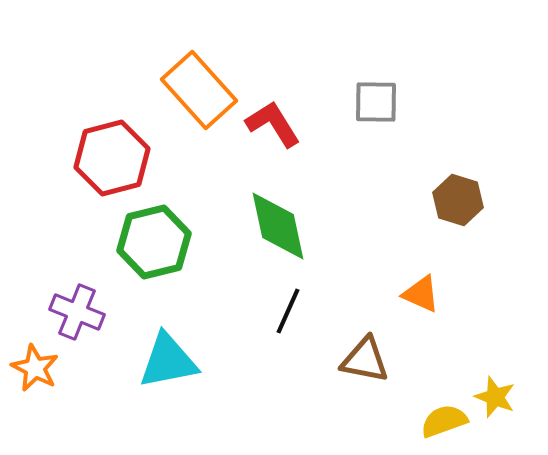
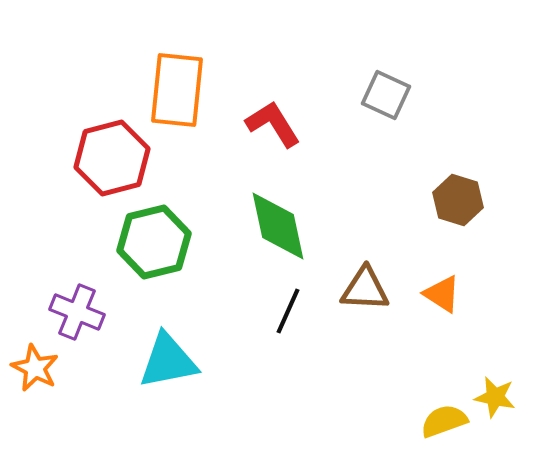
orange rectangle: moved 22 px left; rotated 48 degrees clockwise
gray square: moved 10 px right, 7 px up; rotated 24 degrees clockwise
orange triangle: moved 21 px right; rotated 9 degrees clockwise
brown triangle: moved 71 px up; rotated 8 degrees counterclockwise
yellow star: rotated 9 degrees counterclockwise
